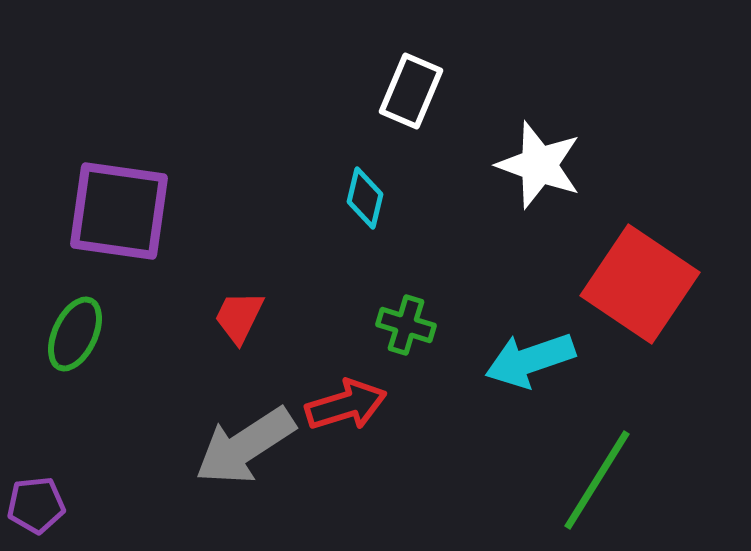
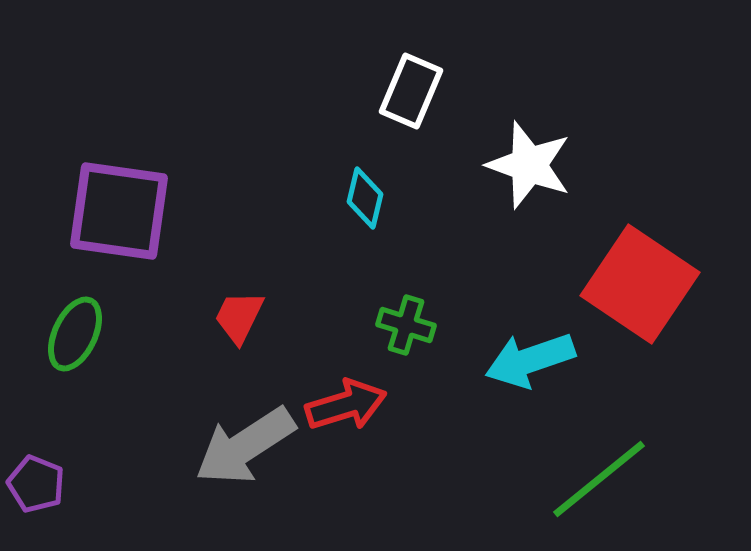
white star: moved 10 px left
green line: moved 2 px right, 1 px up; rotated 19 degrees clockwise
purple pentagon: moved 21 px up; rotated 28 degrees clockwise
